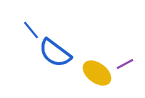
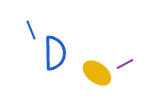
blue line: rotated 18 degrees clockwise
blue semicircle: rotated 128 degrees counterclockwise
